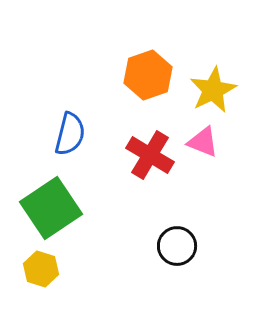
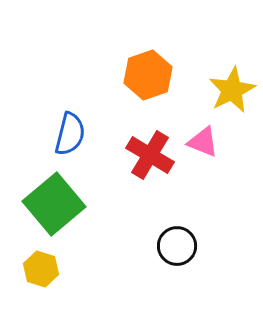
yellow star: moved 19 px right
green square: moved 3 px right, 4 px up; rotated 6 degrees counterclockwise
